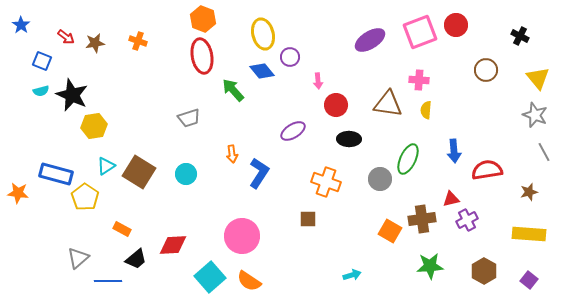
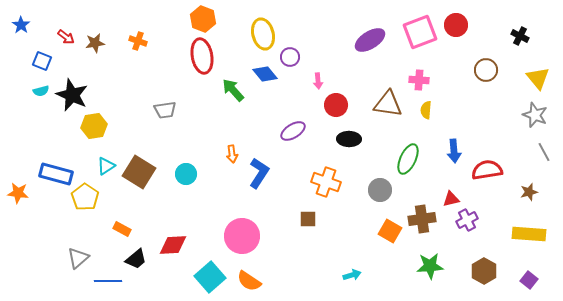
blue diamond at (262, 71): moved 3 px right, 3 px down
gray trapezoid at (189, 118): moved 24 px left, 8 px up; rotated 10 degrees clockwise
gray circle at (380, 179): moved 11 px down
